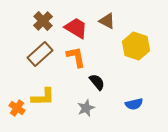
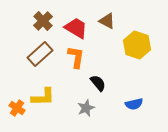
yellow hexagon: moved 1 px right, 1 px up
orange L-shape: rotated 20 degrees clockwise
black semicircle: moved 1 px right, 1 px down
